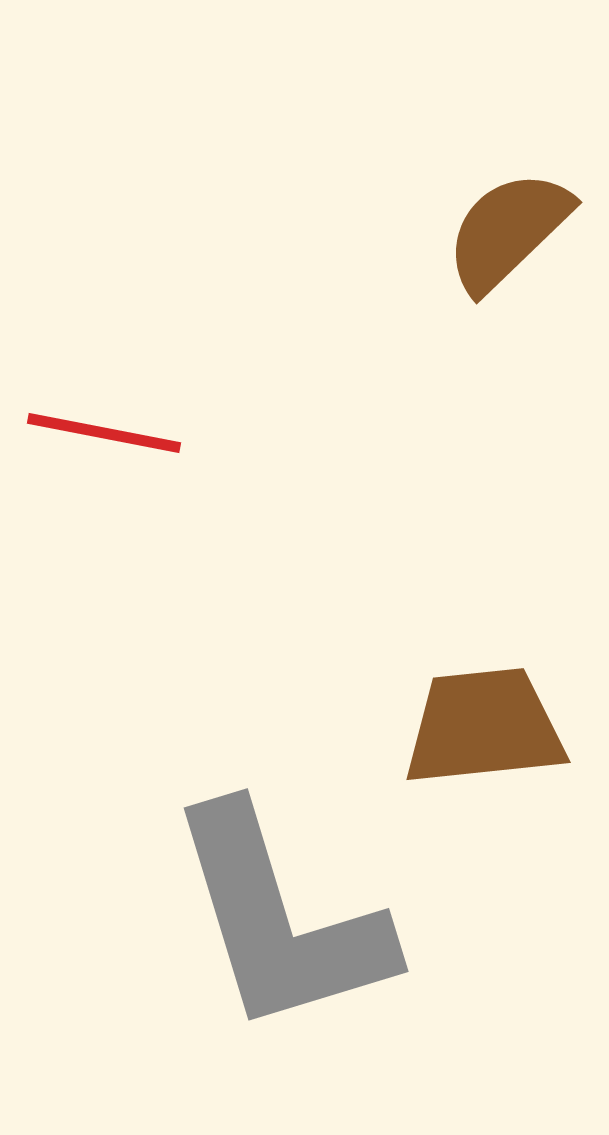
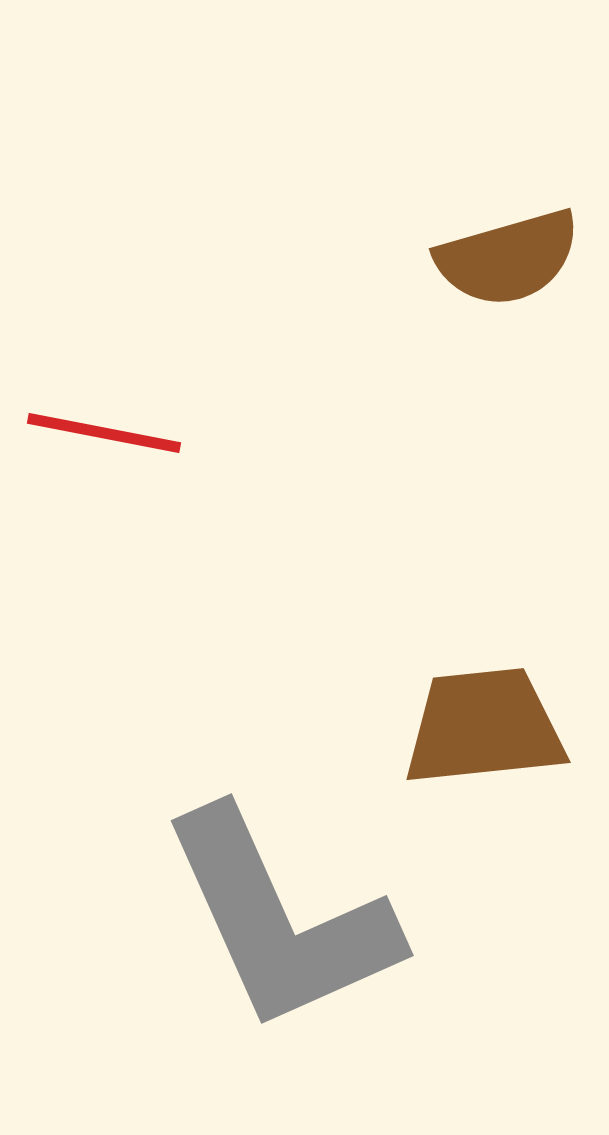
brown semicircle: moved 27 px down; rotated 152 degrees counterclockwise
gray L-shape: rotated 7 degrees counterclockwise
